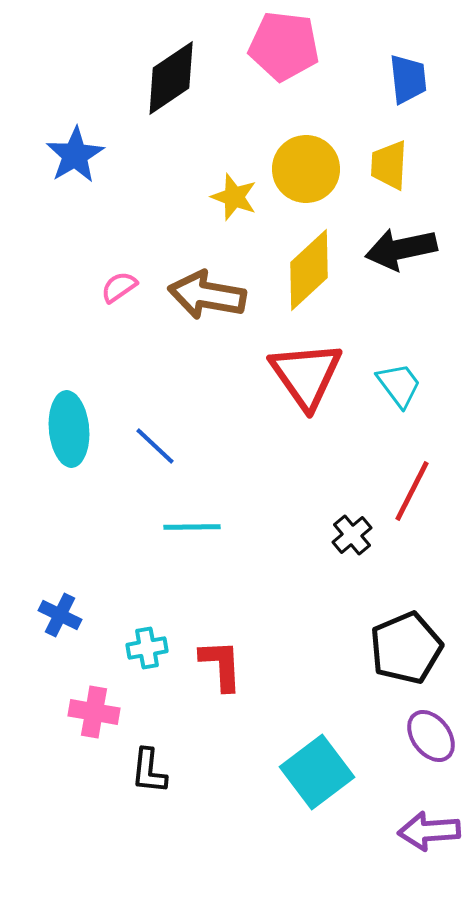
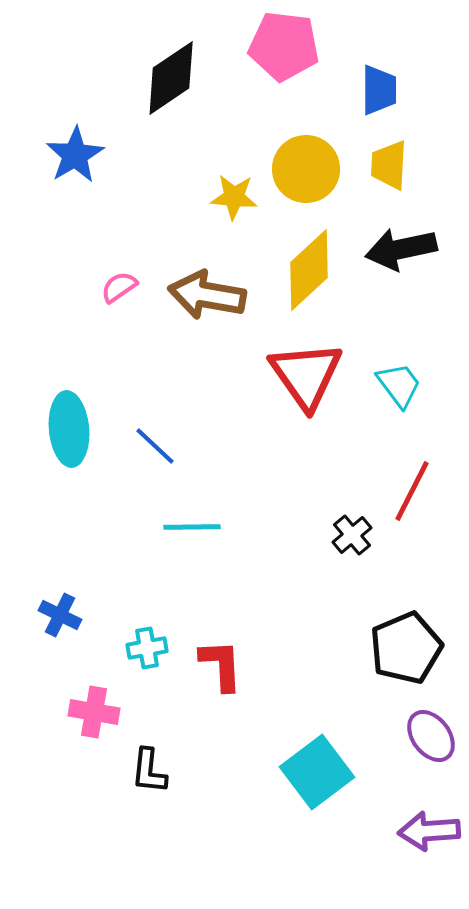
blue trapezoid: moved 29 px left, 11 px down; rotated 6 degrees clockwise
yellow star: rotated 15 degrees counterclockwise
